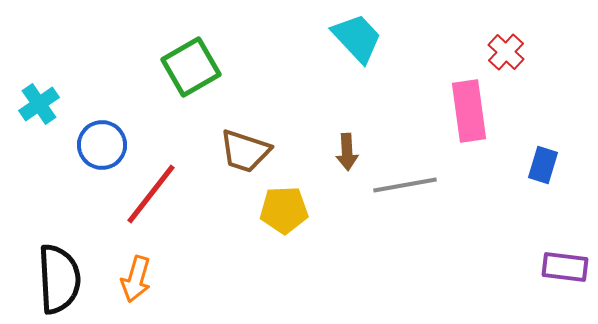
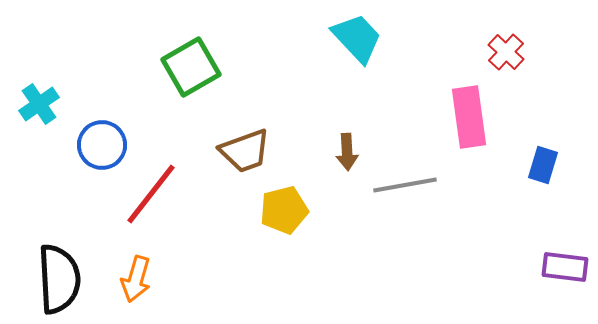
pink rectangle: moved 6 px down
brown trapezoid: rotated 38 degrees counterclockwise
yellow pentagon: rotated 12 degrees counterclockwise
